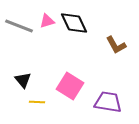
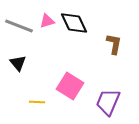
brown L-shape: moved 2 px left, 1 px up; rotated 140 degrees counterclockwise
black triangle: moved 5 px left, 17 px up
purple trapezoid: rotated 76 degrees counterclockwise
